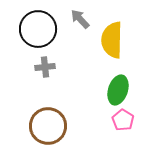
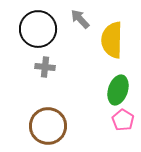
gray cross: rotated 12 degrees clockwise
